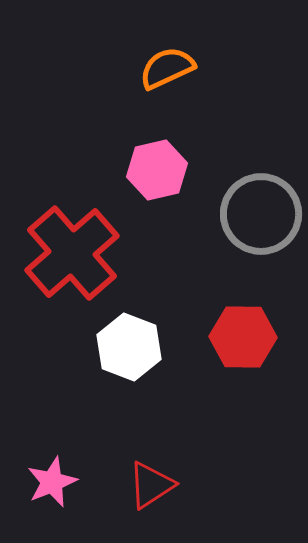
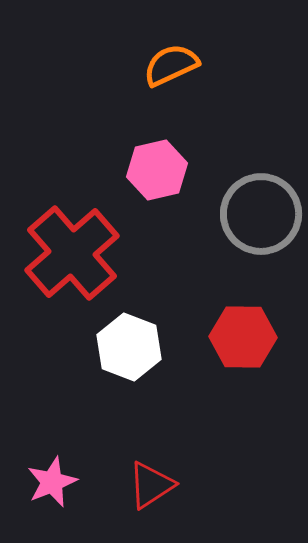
orange semicircle: moved 4 px right, 3 px up
